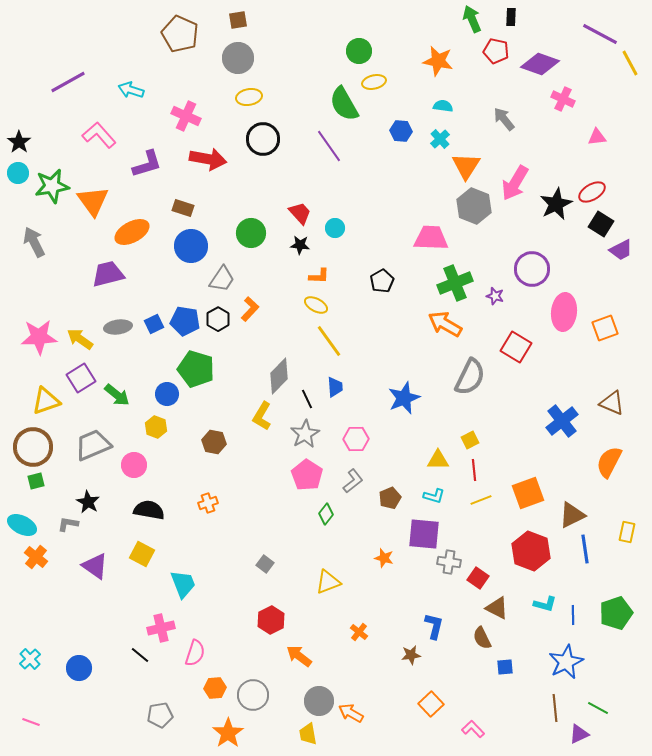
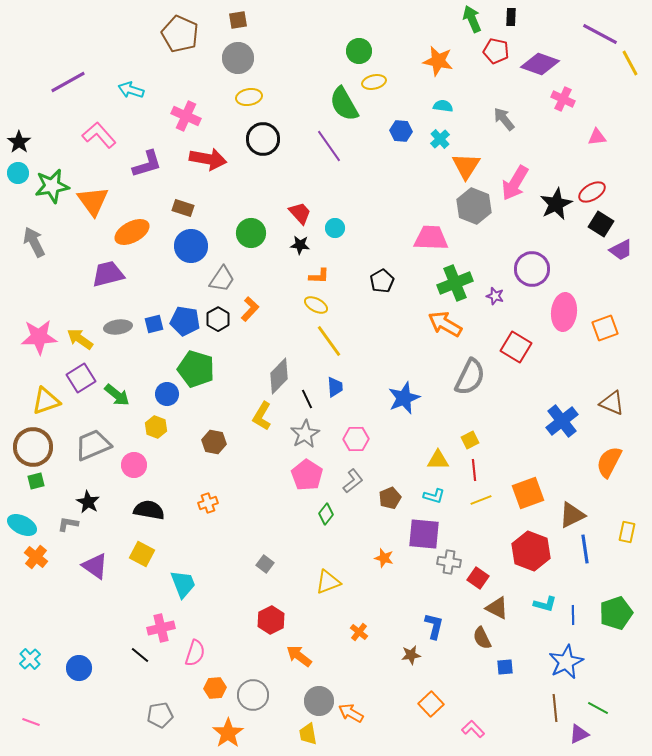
blue square at (154, 324): rotated 12 degrees clockwise
